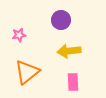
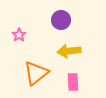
pink star: rotated 24 degrees counterclockwise
orange triangle: moved 9 px right, 1 px down
